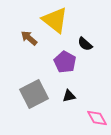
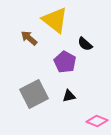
pink diamond: moved 3 px down; rotated 40 degrees counterclockwise
